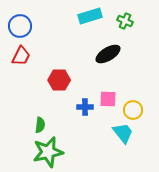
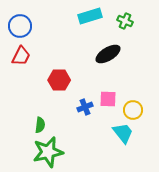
blue cross: rotated 21 degrees counterclockwise
